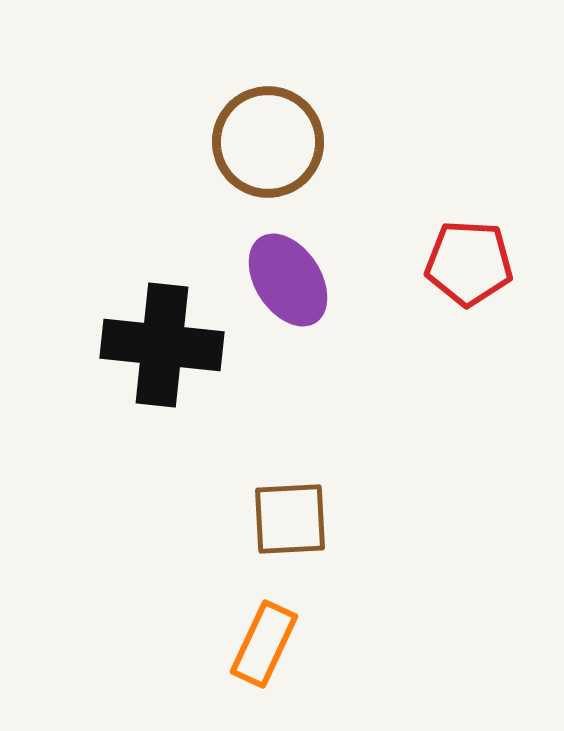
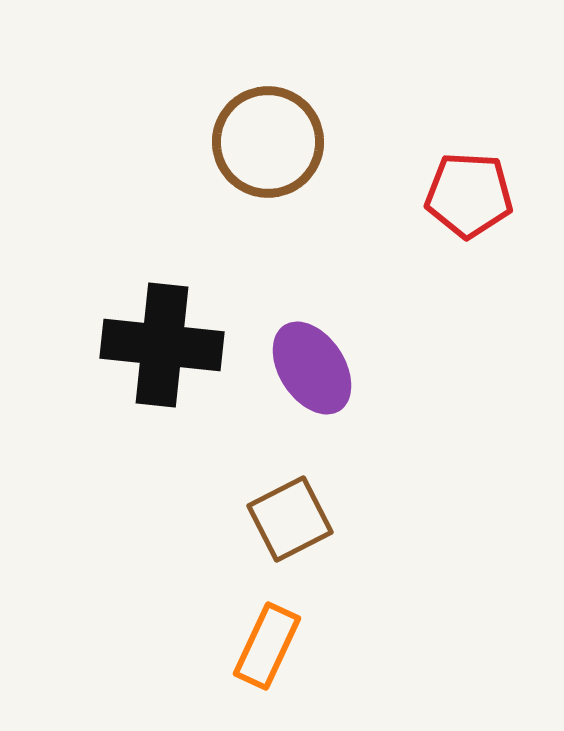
red pentagon: moved 68 px up
purple ellipse: moved 24 px right, 88 px down
brown square: rotated 24 degrees counterclockwise
orange rectangle: moved 3 px right, 2 px down
